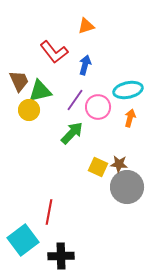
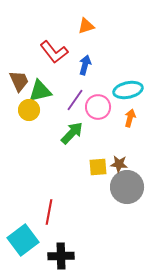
yellow square: rotated 30 degrees counterclockwise
